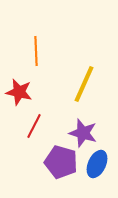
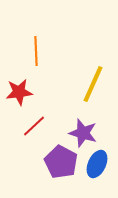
yellow line: moved 9 px right
red star: rotated 20 degrees counterclockwise
red line: rotated 20 degrees clockwise
purple pentagon: rotated 12 degrees clockwise
